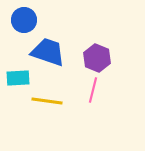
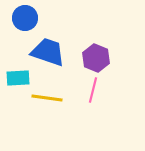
blue circle: moved 1 px right, 2 px up
purple hexagon: moved 1 px left
yellow line: moved 3 px up
